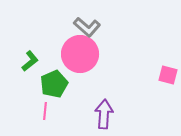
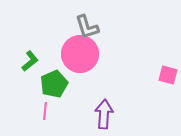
gray L-shape: rotated 32 degrees clockwise
